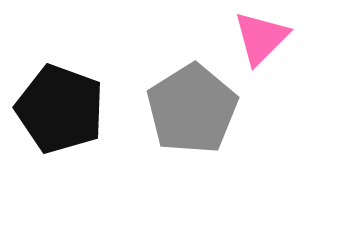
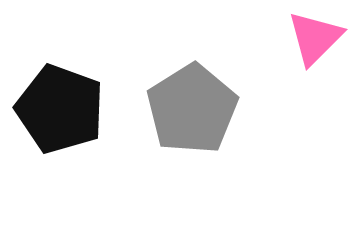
pink triangle: moved 54 px right
